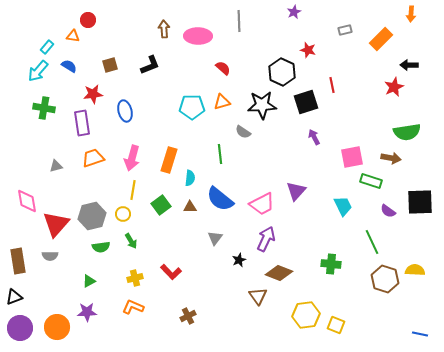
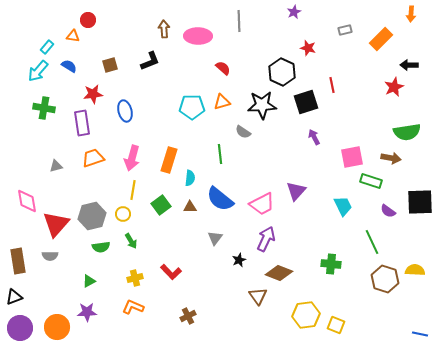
red star at (308, 50): moved 2 px up
black L-shape at (150, 65): moved 4 px up
